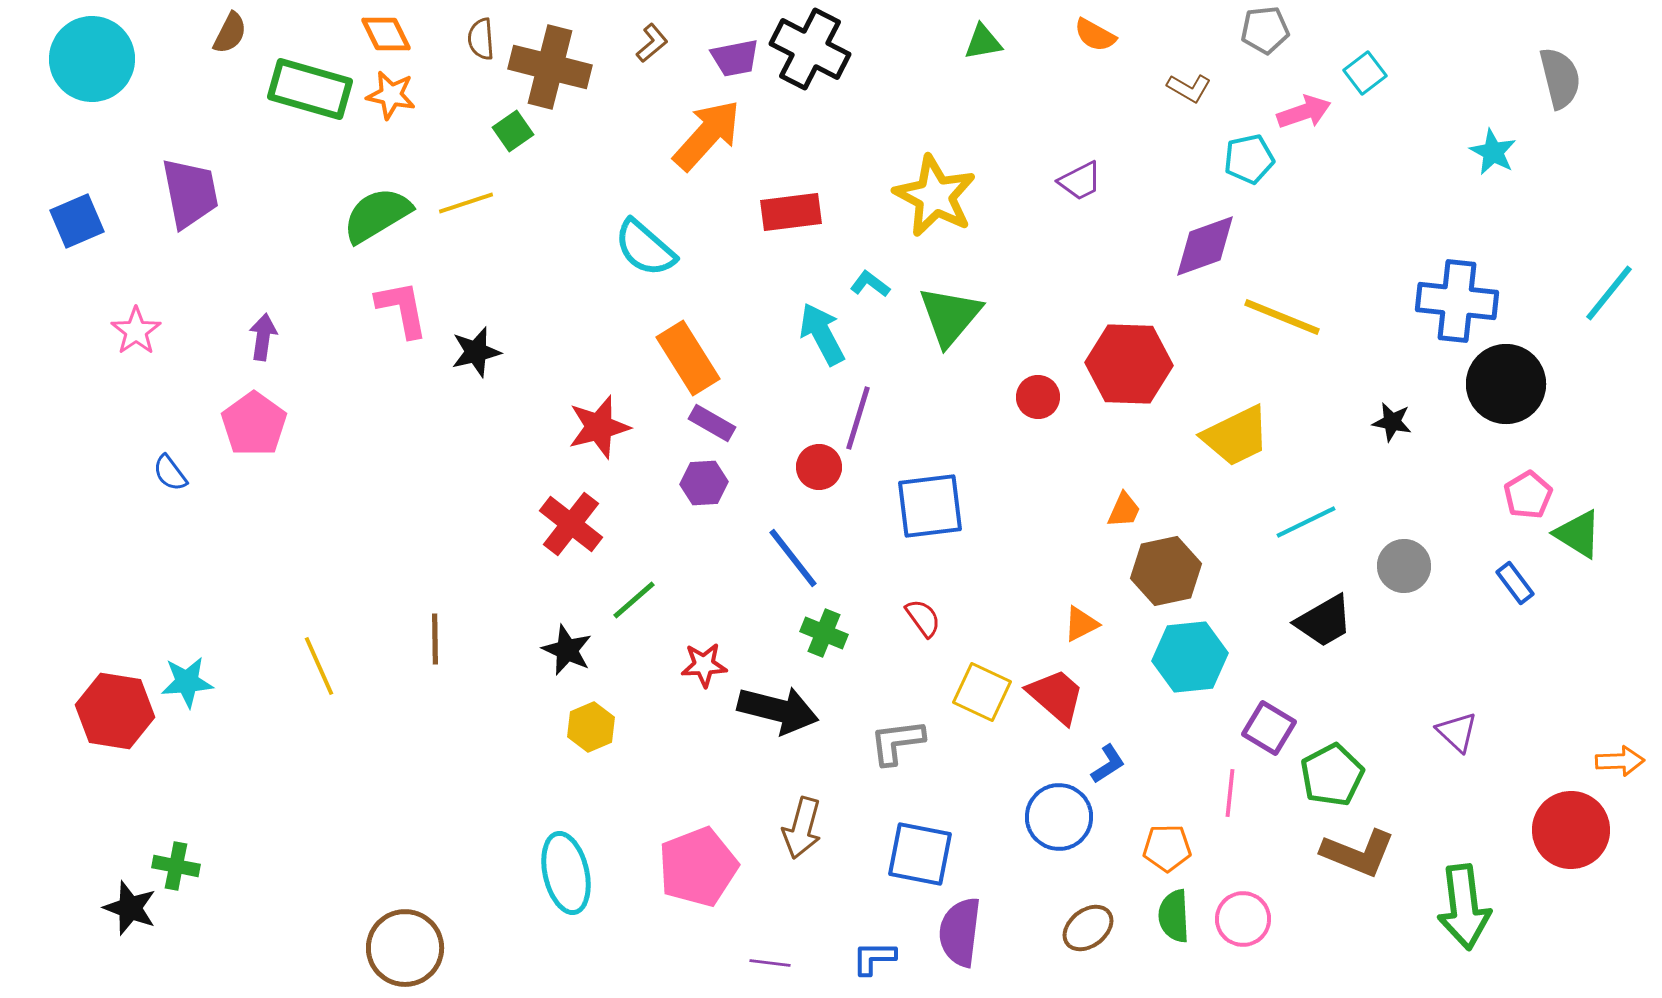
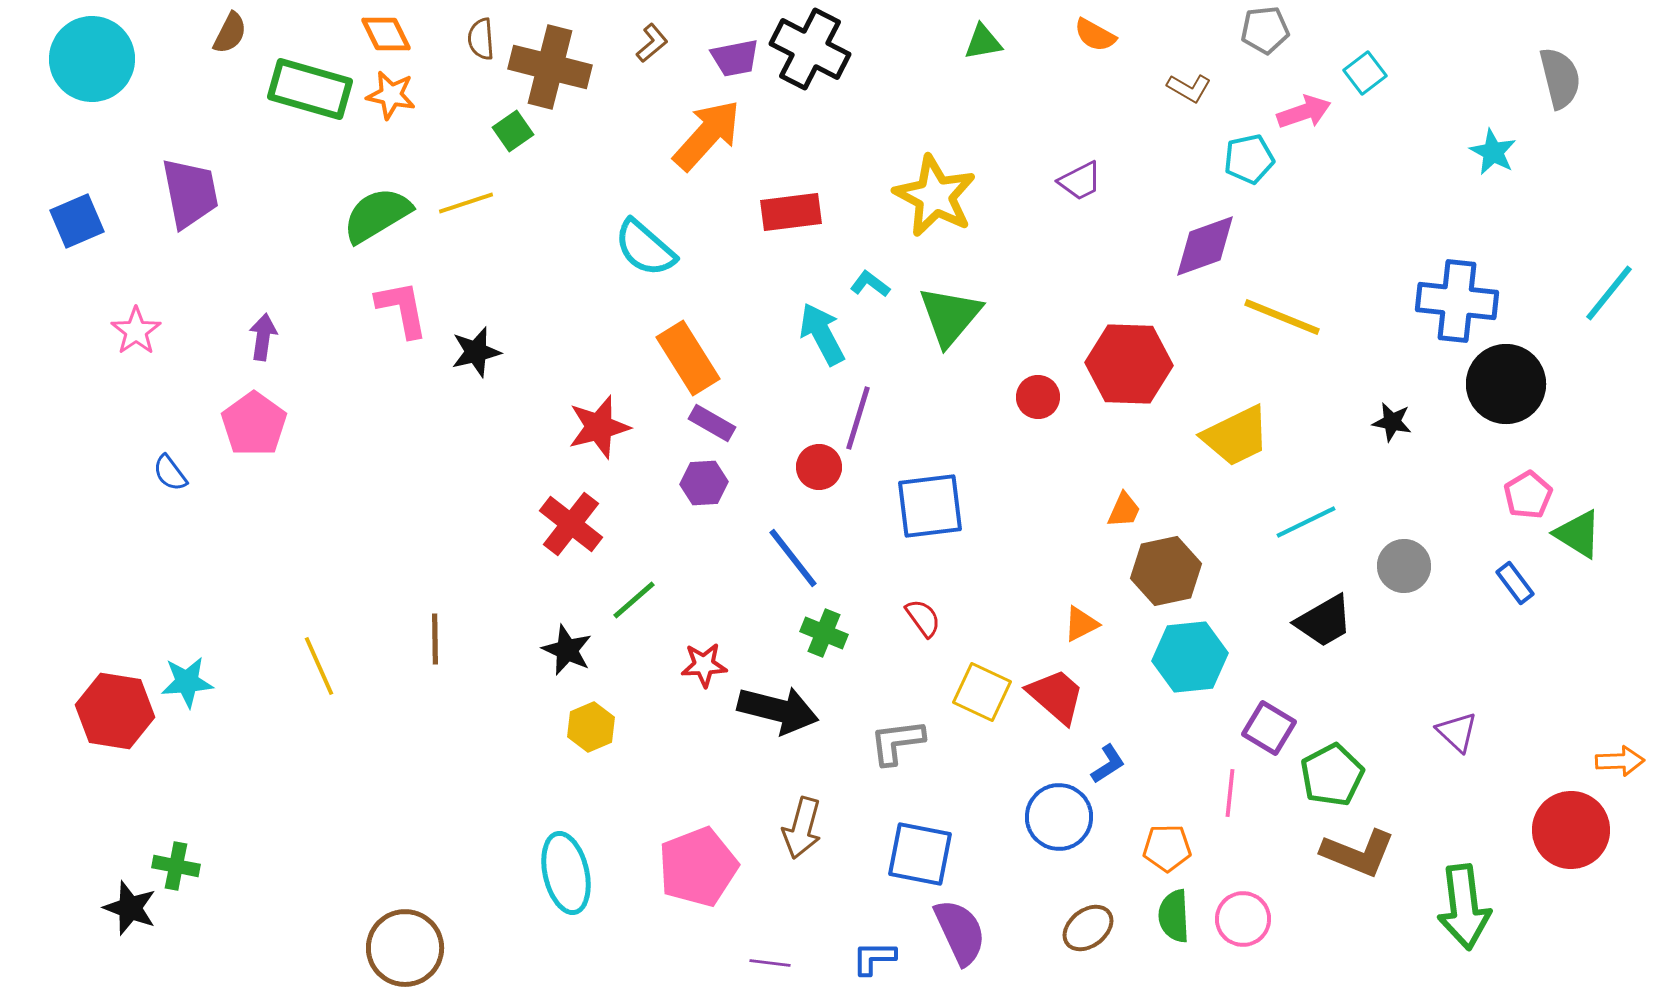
purple semicircle at (960, 932): rotated 148 degrees clockwise
